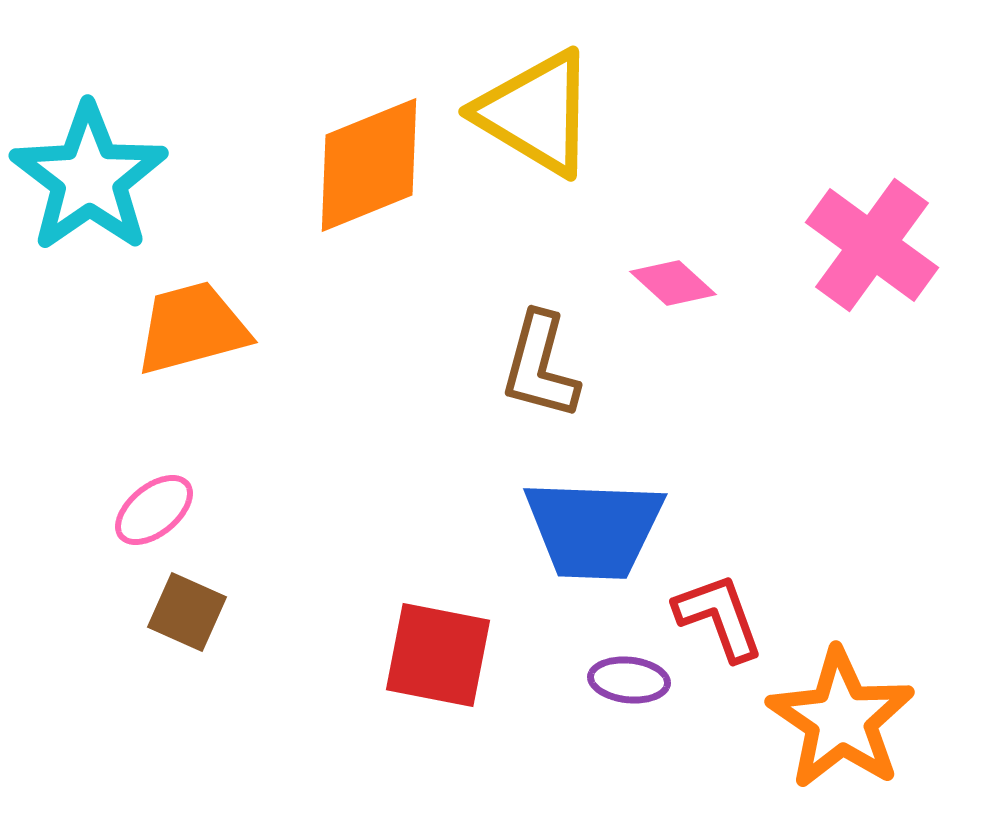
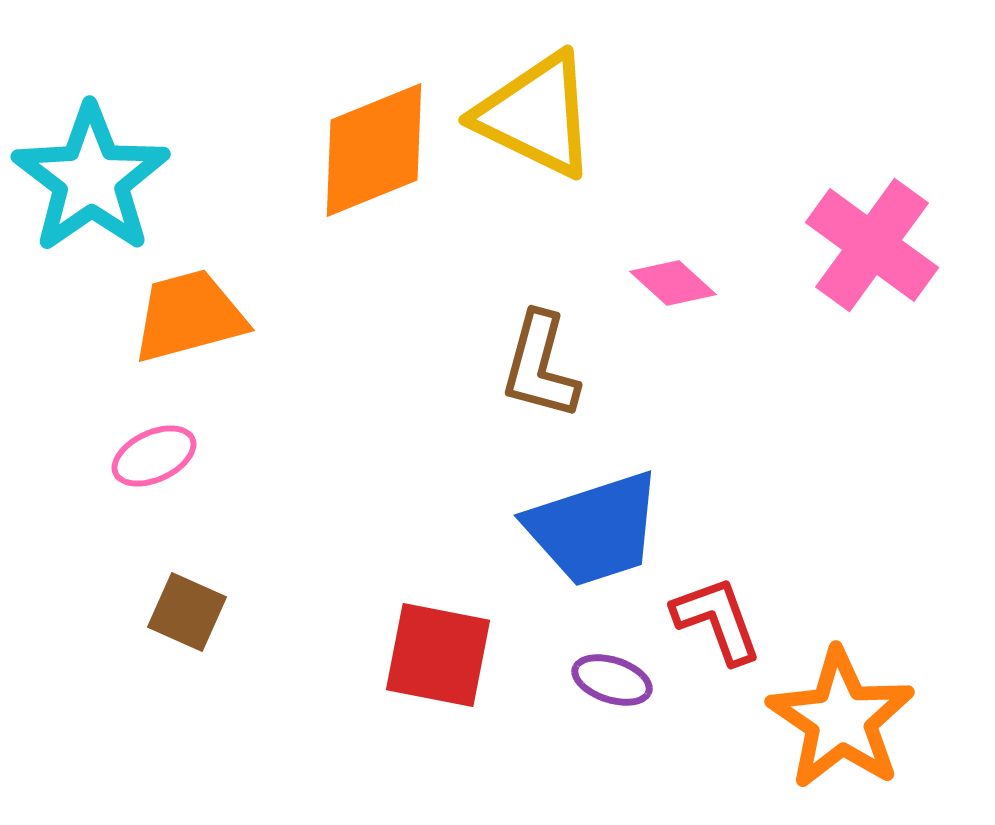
yellow triangle: moved 2 px down; rotated 5 degrees counterclockwise
orange diamond: moved 5 px right, 15 px up
cyan star: moved 2 px right, 1 px down
orange trapezoid: moved 3 px left, 12 px up
pink ellipse: moved 54 px up; rotated 14 degrees clockwise
blue trapezoid: rotated 20 degrees counterclockwise
red L-shape: moved 2 px left, 3 px down
purple ellipse: moved 17 px left; rotated 12 degrees clockwise
